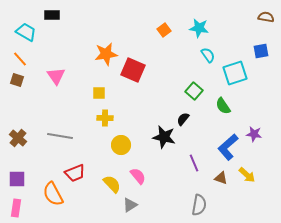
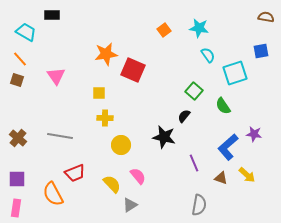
black semicircle: moved 1 px right, 3 px up
